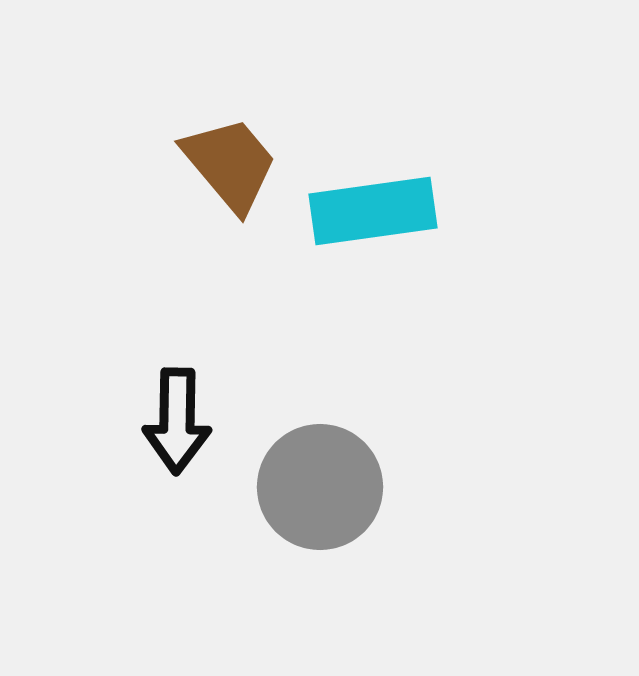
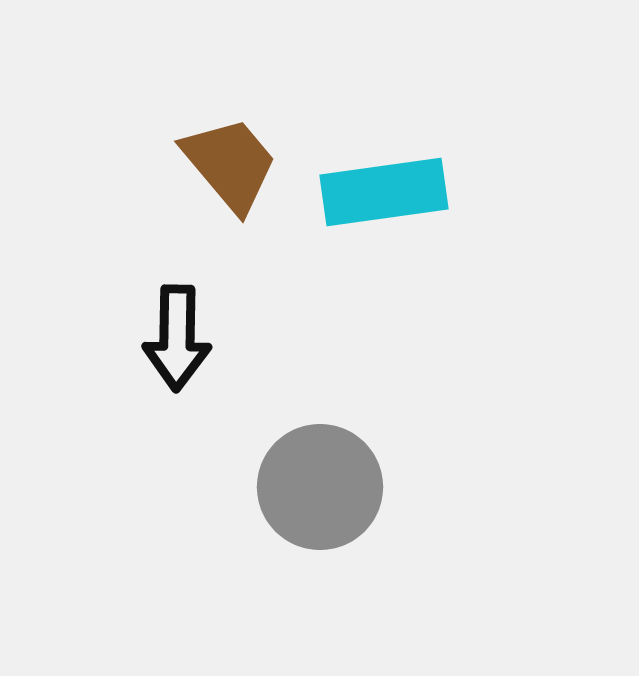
cyan rectangle: moved 11 px right, 19 px up
black arrow: moved 83 px up
